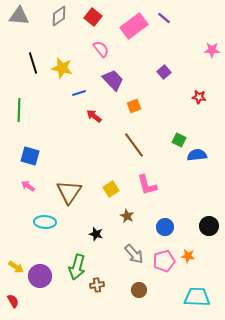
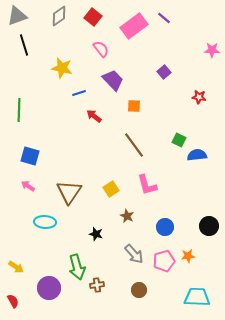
gray triangle: moved 2 px left; rotated 25 degrees counterclockwise
black line: moved 9 px left, 18 px up
orange square: rotated 24 degrees clockwise
orange star: rotated 16 degrees counterclockwise
green arrow: rotated 30 degrees counterclockwise
purple circle: moved 9 px right, 12 px down
